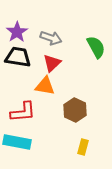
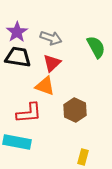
orange triangle: rotated 10 degrees clockwise
red L-shape: moved 6 px right, 1 px down
yellow rectangle: moved 10 px down
